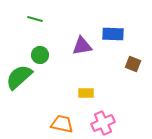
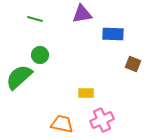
purple triangle: moved 32 px up
pink cross: moved 1 px left, 3 px up
